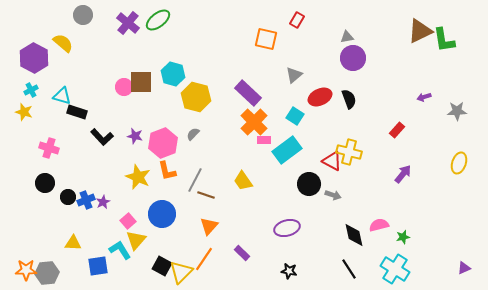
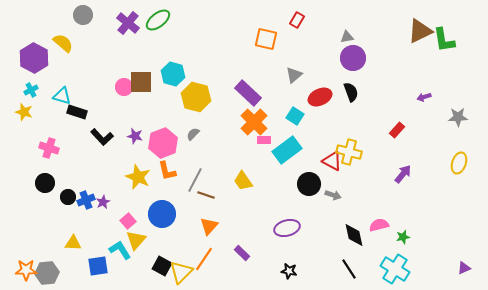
black semicircle at (349, 99): moved 2 px right, 7 px up
gray star at (457, 111): moved 1 px right, 6 px down
